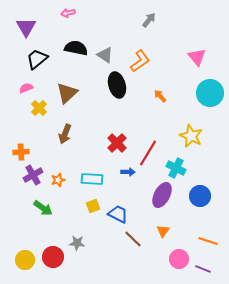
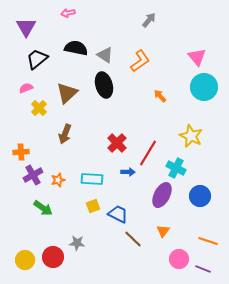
black ellipse: moved 13 px left
cyan circle: moved 6 px left, 6 px up
